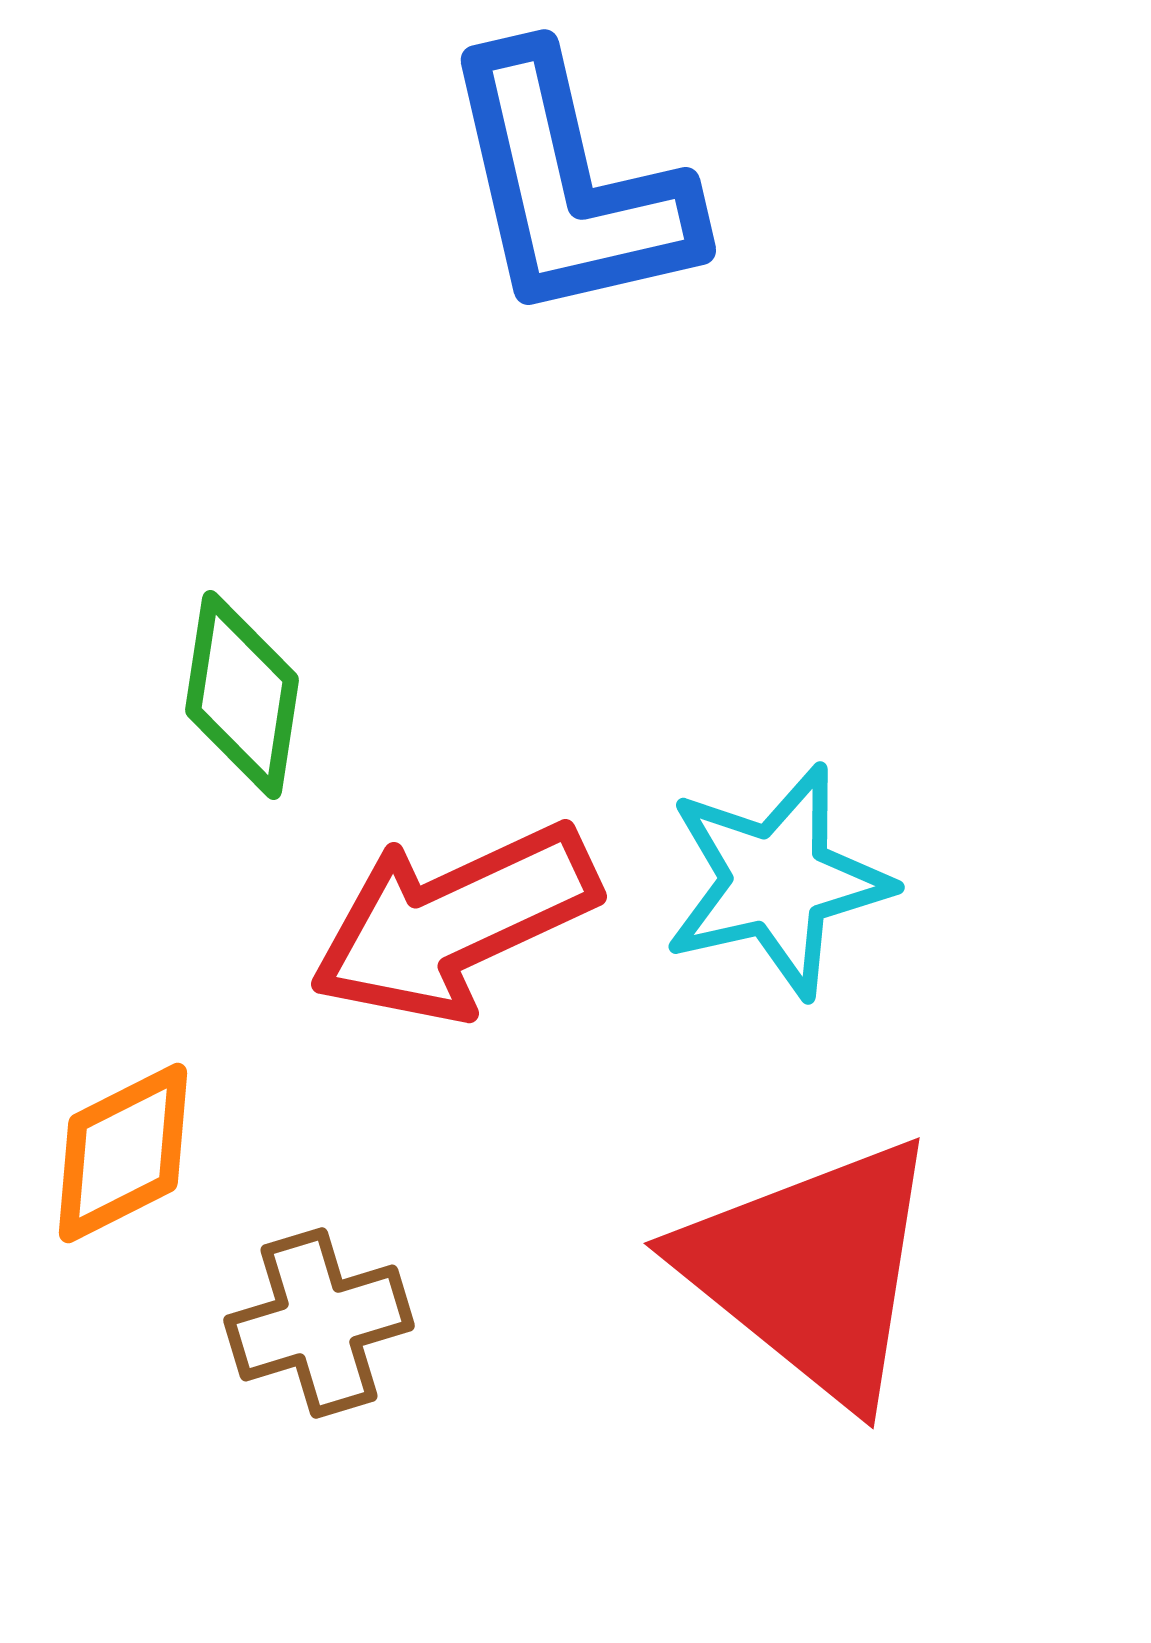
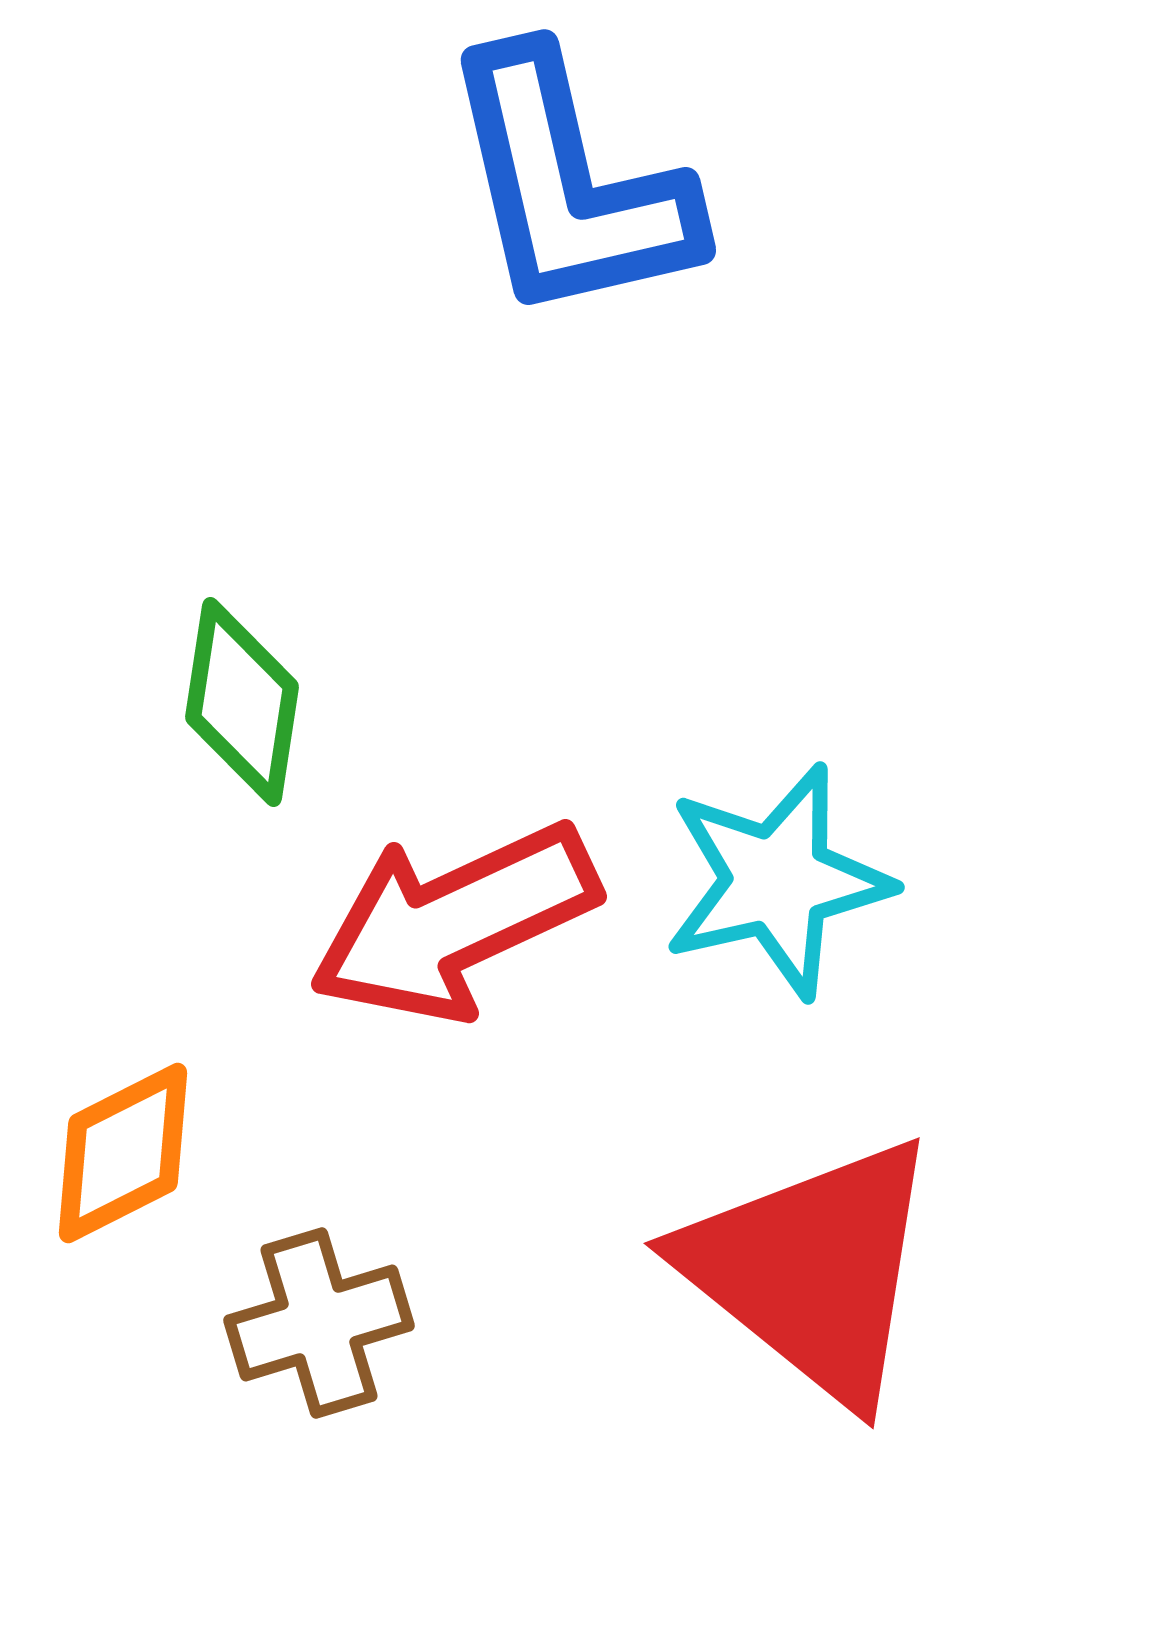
green diamond: moved 7 px down
